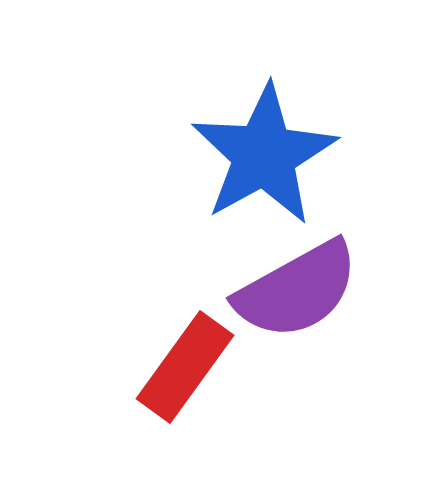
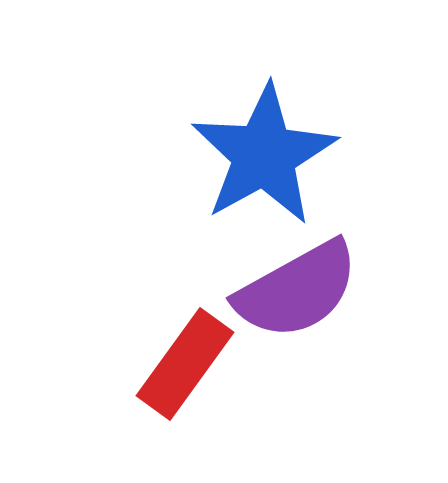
red rectangle: moved 3 px up
